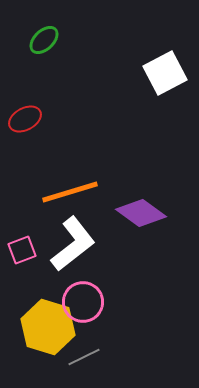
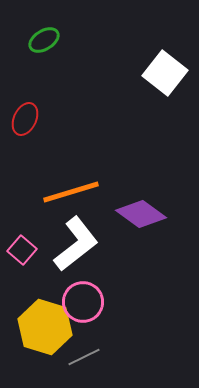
green ellipse: rotated 12 degrees clockwise
white square: rotated 24 degrees counterclockwise
red ellipse: rotated 36 degrees counterclockwise
orange line: moved 1 px right
purple diamond: moved 1 px down
white L-shape: moved 3 px right
pink square: rotated 28 degrees counterclockwise
yellow hexagon: moved 3 px left
